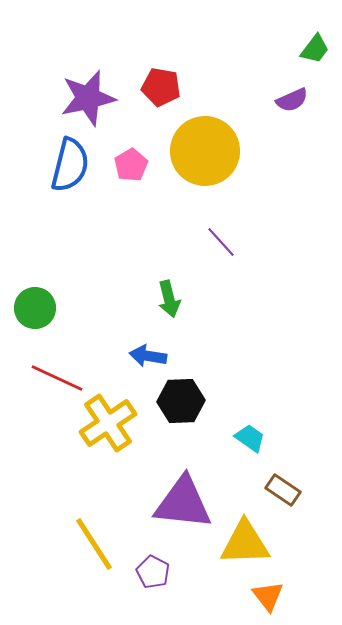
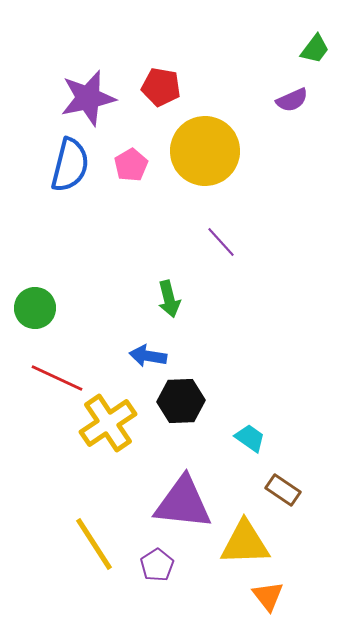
purple pentagon: moved 4 px right, 7 px up; rotated 12 degrees clockwise
